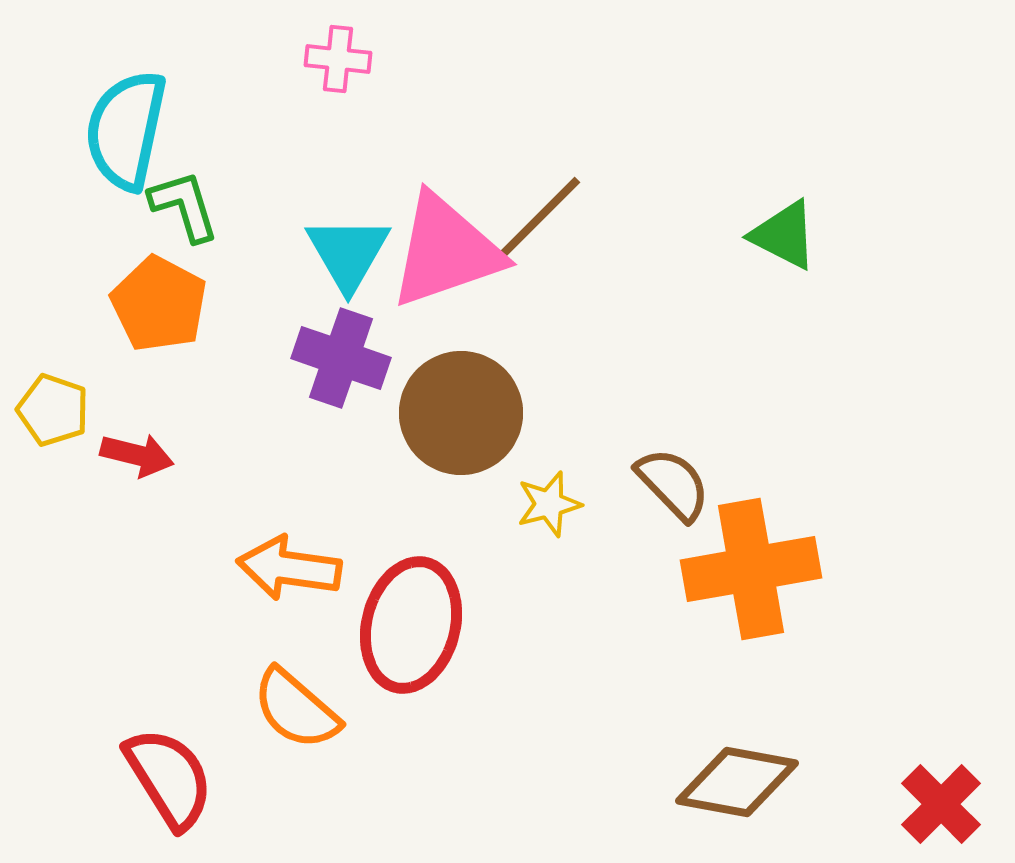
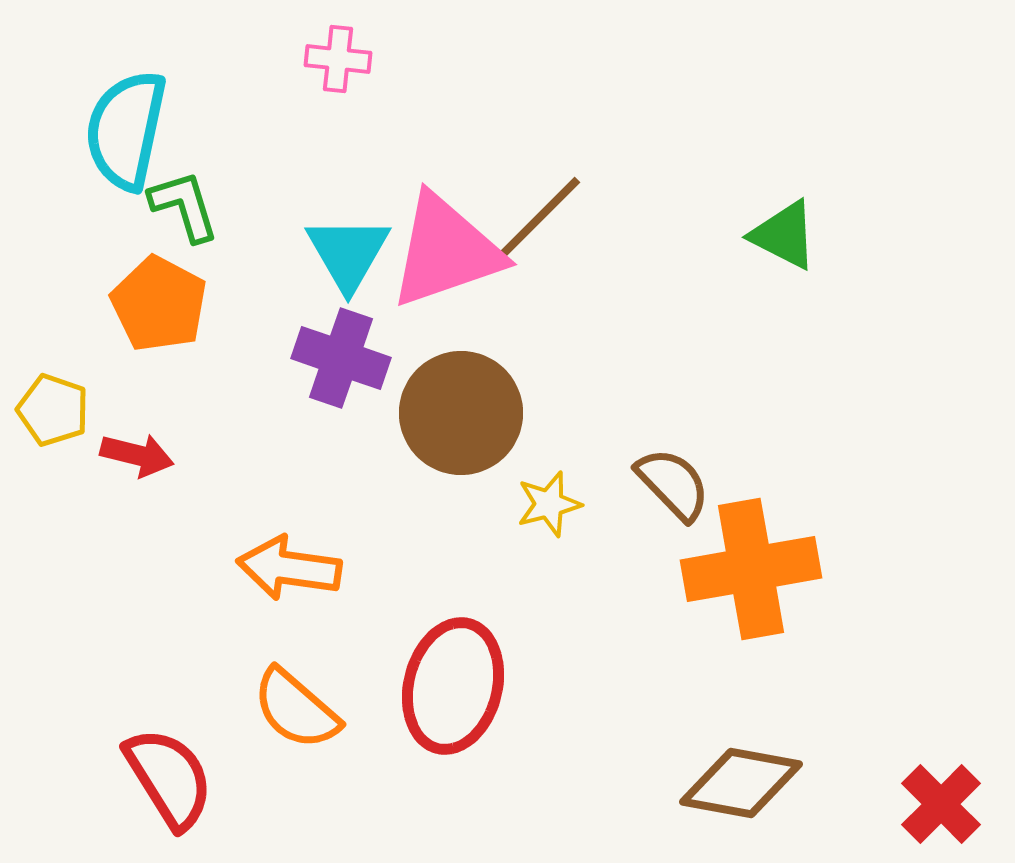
red ellipse: moved 42 px right, 61 px down
brown diamond: moved 4 px right, 1 px down
